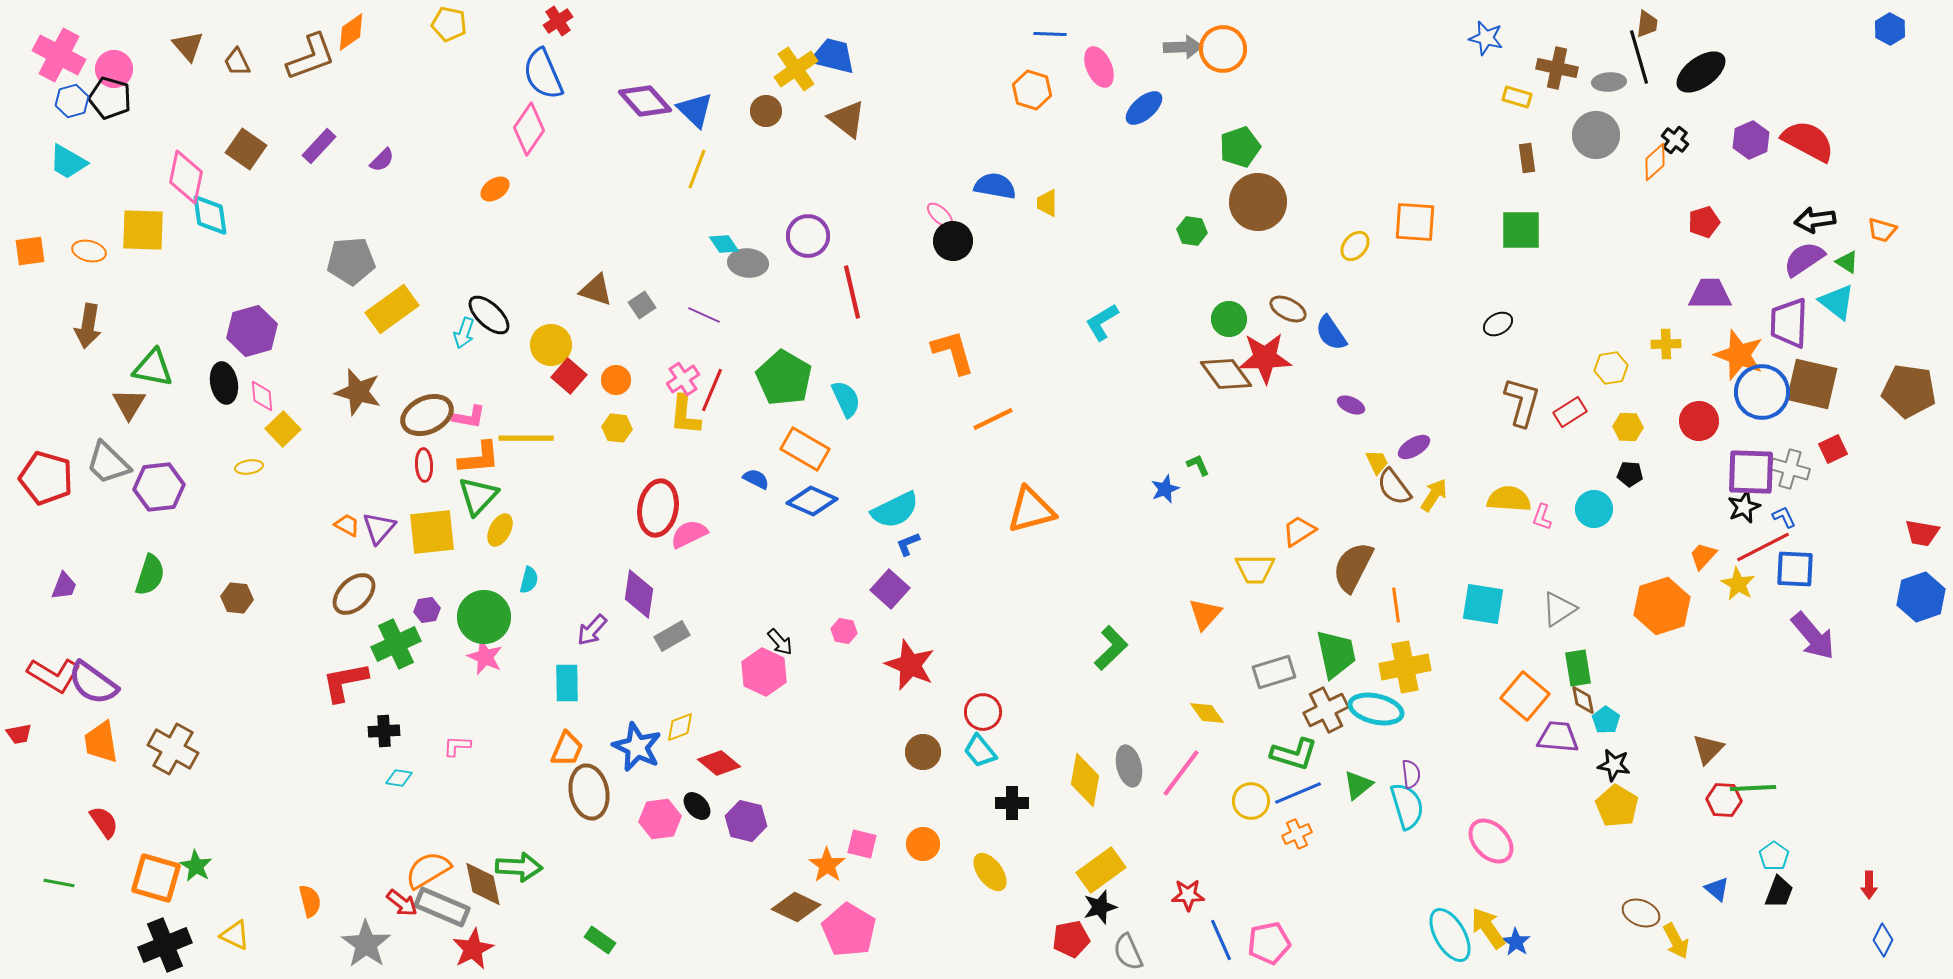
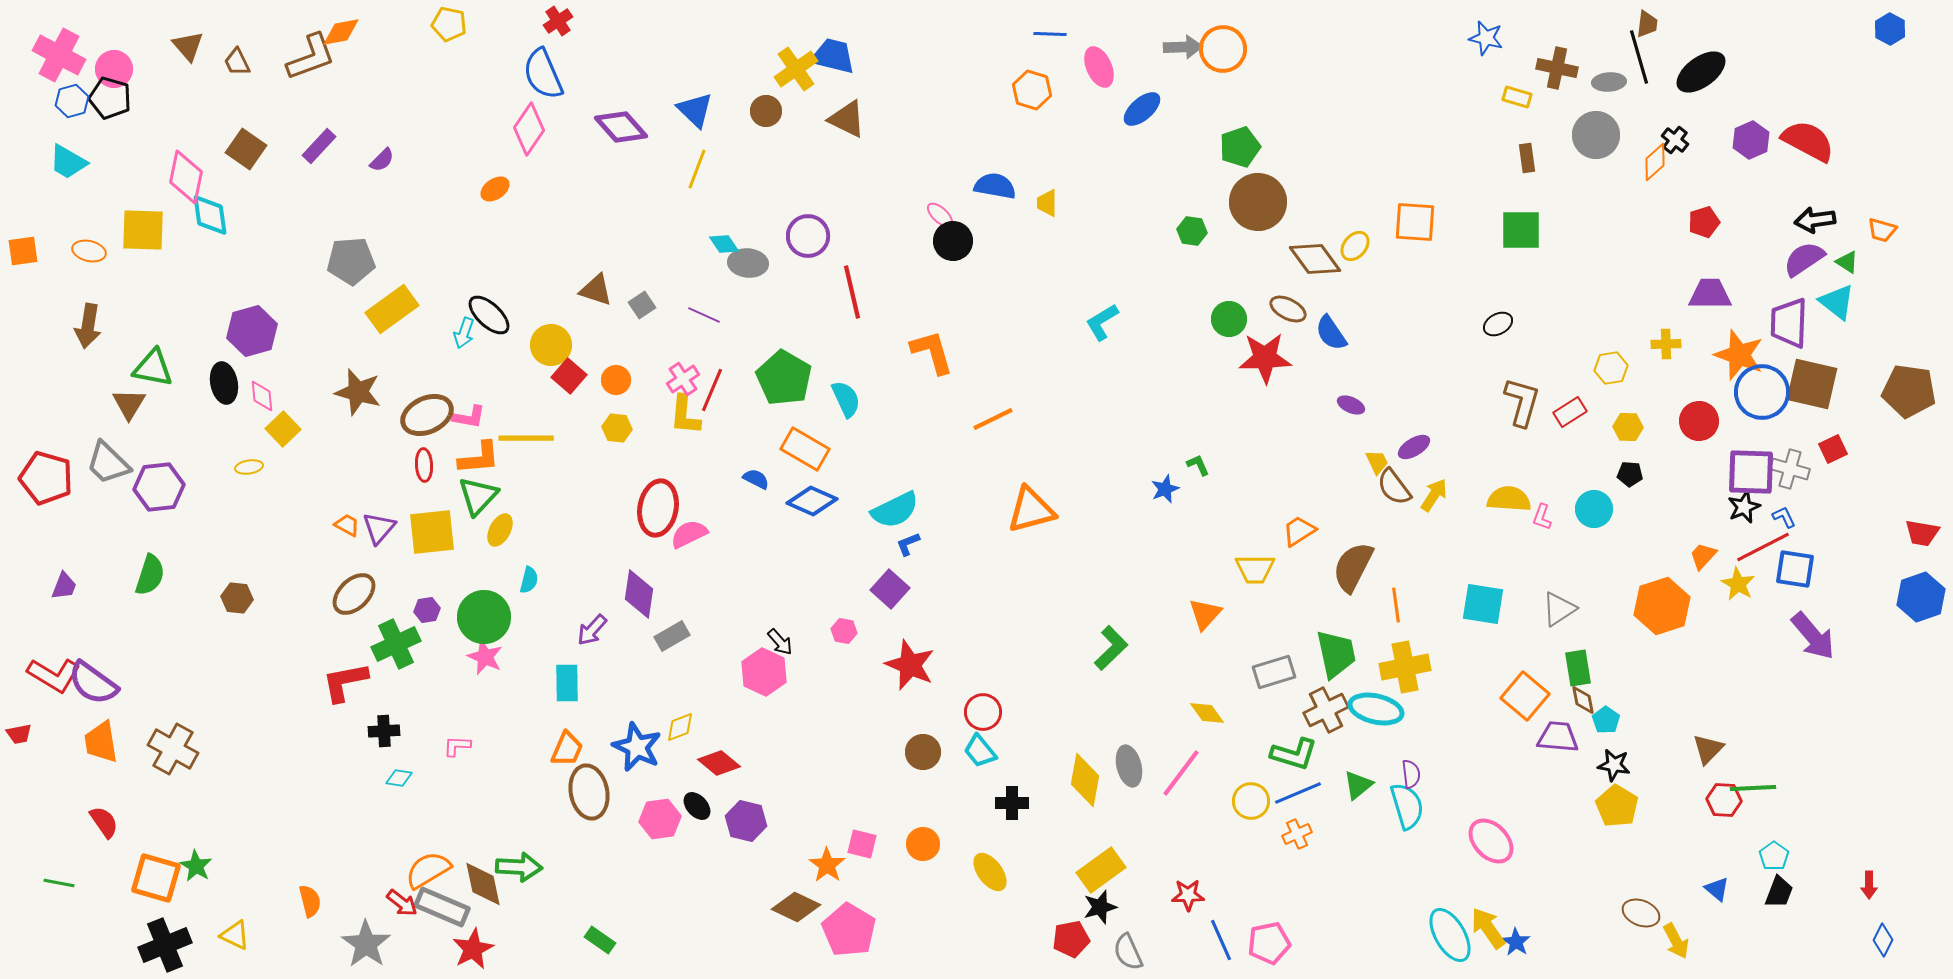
orange diamond at (351, 32): moved 10 px left; rotated 24 degrees clockwise
purple diamond at (645, 101): moved 24 px left, 26 px down
blue ellipse at (1144, 108): moved 2 px left, 1 px down
brown triangle at (847, 119): rotated 12 degrees counterclockwise
orange square at (30, 251): moved 7 px left
orange L-shape at (953, 352): moved 21 px left
brown diamond at (1226, 374): moved 89 px right, 115 px up
blue square at (1795, 569): rotated 6 degrees clockwise
